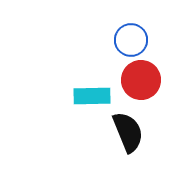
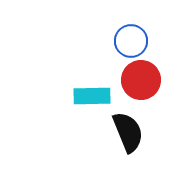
blue circle: moved 1 px down
